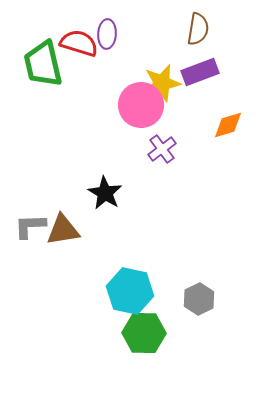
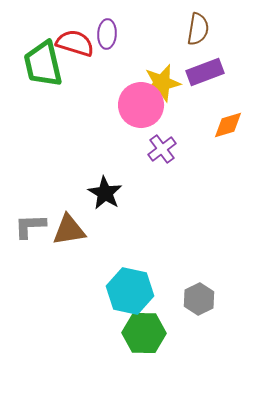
red semicircle: moved 4 px left
purple rectangle: moved 5 px right
brown triangle: moved 6 px right
